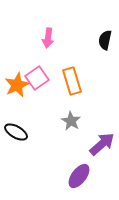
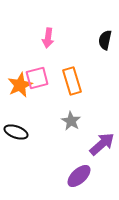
pink square: rotated 20 degrees clockwise
orange star: moved 3 px right
black ellipse: rotated 10 degrees counterclockwise
purple ellipse: rotated 10 degrees clockwise
